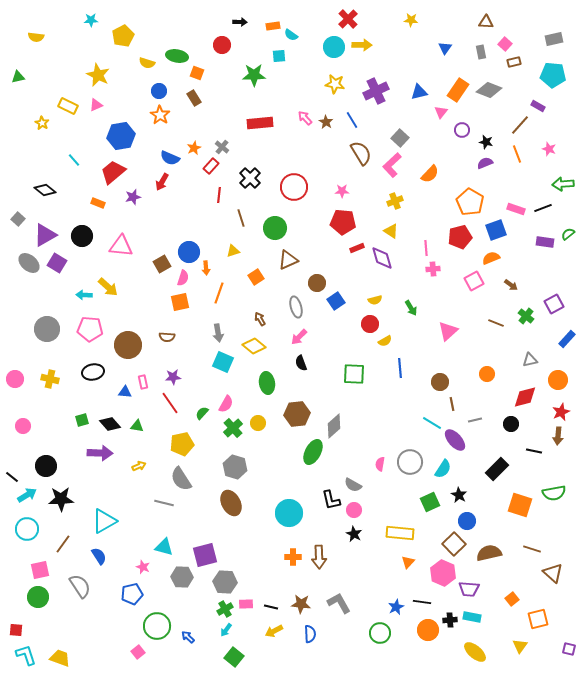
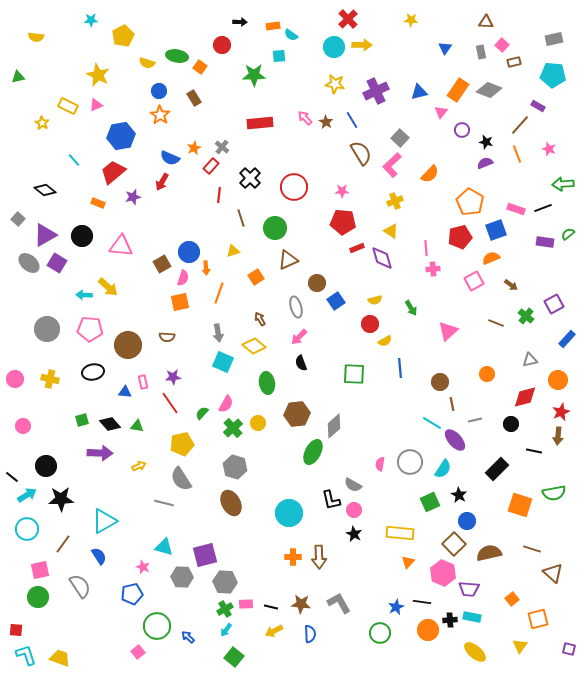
pink square at (505, 44): moved 3 px left, 1 px down
orange square at (197, 73): moved 3 px right, 6 px up; rotated 16 degrees clockwise
